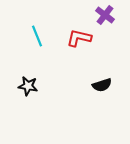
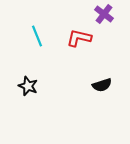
purple cross: moved 1 px left, 1 px up
black star: rotated 12 degrees clockwise
